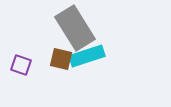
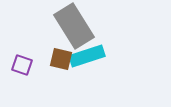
gray rectangle: moved 1 px left, 2 px up
purple square: moved 1 px right
